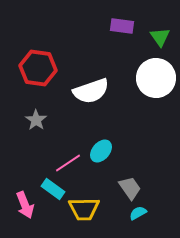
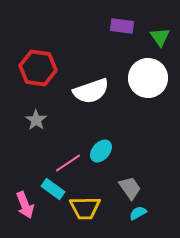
white circle: moved 8 px left
yellow trapezoid: moved 1 px right, 1 px up
